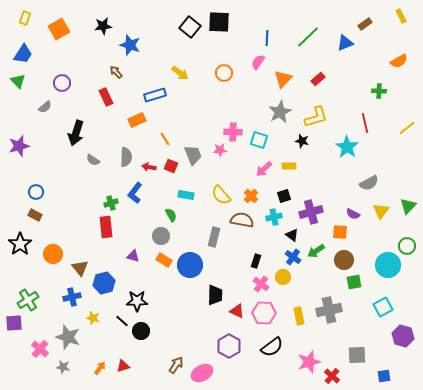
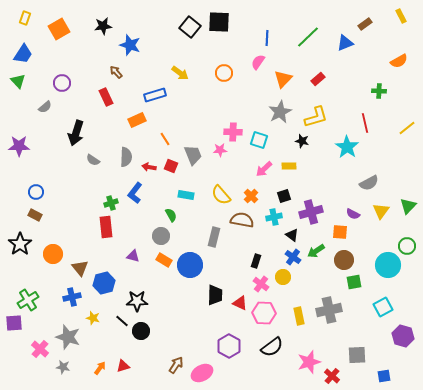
purple star at (19, 146): rotated 15 degrees clockwise
red triangle at (237, 311): moved 3 px right, 8 px up
